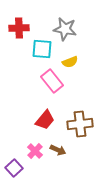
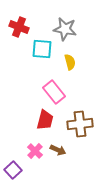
red cross: moved 1 px up; rotated 24 degrees clockwise
yellow semicircle: rotated 84 degrees counterclockwise
pink rectangle: moved 2 px right, 11 px down
red trapezoid: rotated 25 degrees counterclockwise
purple square: moved 1 px left, 2 px down
